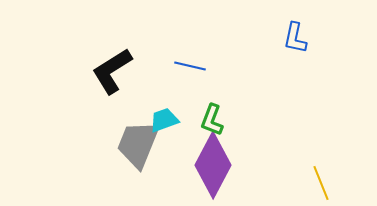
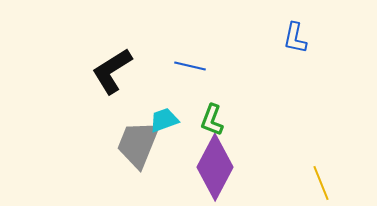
purple diamond: moved 2 px right, 2 px down
